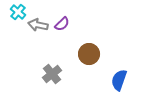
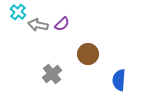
brown circle: moved 1 px left
blue semicircle: rotated 15 degrees counterclockwise
